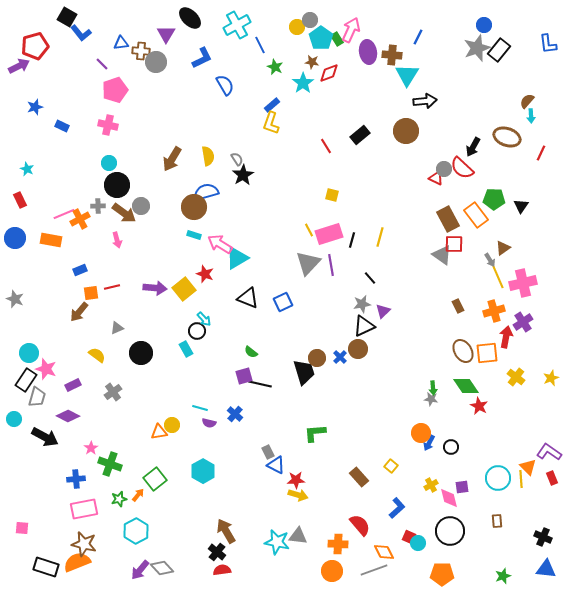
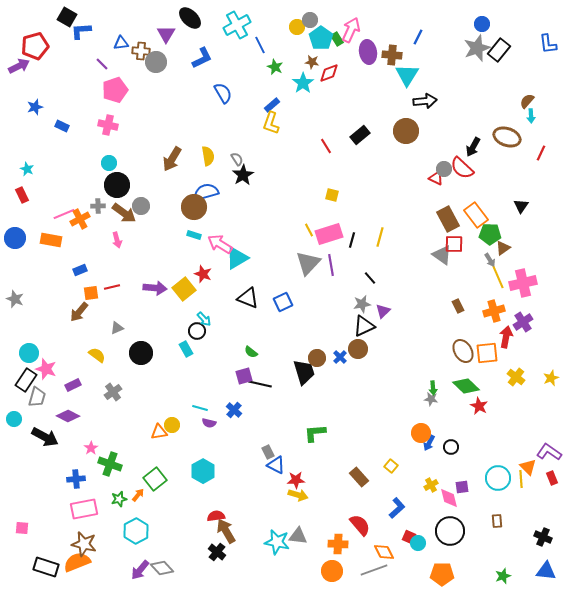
blue circle at (484, 25): moved 2 px left, 1 px up
blue L-shape at (81, 33): moved 2 px up; rotated 125 degrees clockwise
blue semicircle at (225, 85): moved 2 px left, 8 px down
green pentagon at (494, 199): moved 4 px left, 35 px down
red rectangle at (20, 200): moved 2 px right, 5 px up
red star at (205, 274): moved 2 px left
green diamond at (466, 386): rotated 12 degrees counterclockwise
blue cross at (235, 414): moved 1 px left, 4 px up
blue triangle at (546, 569): moved 2 px down
red semicircle at (222, 570): moved 6 px left, 54 px up
